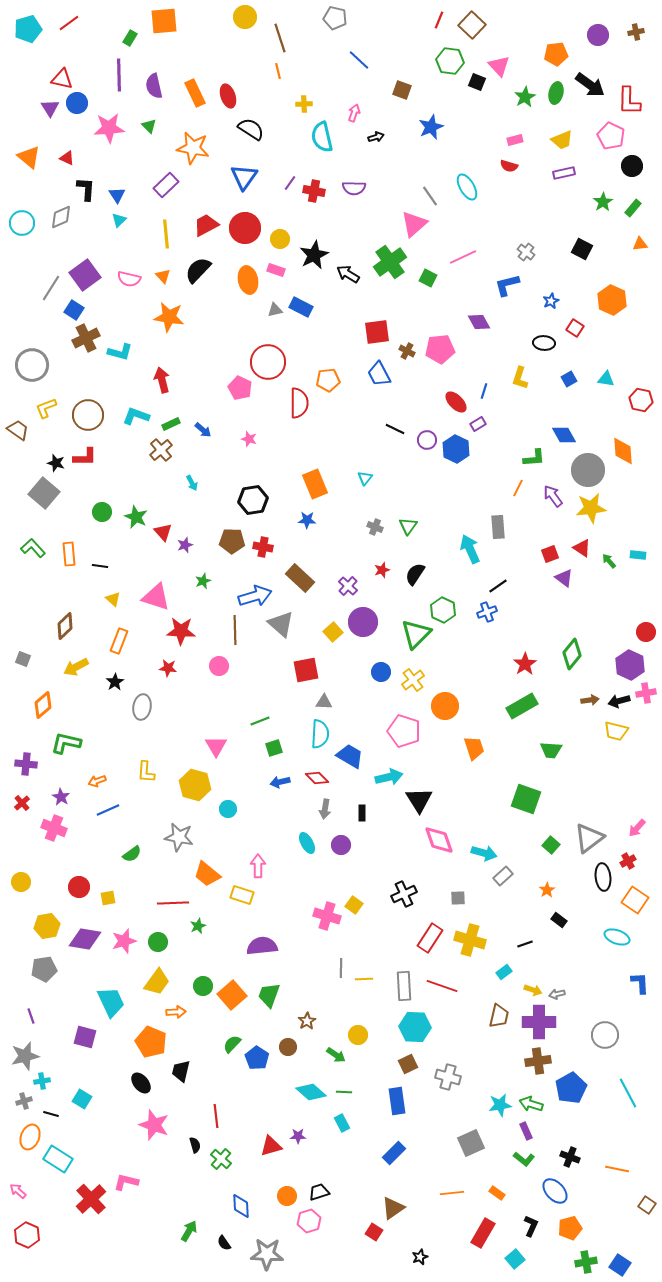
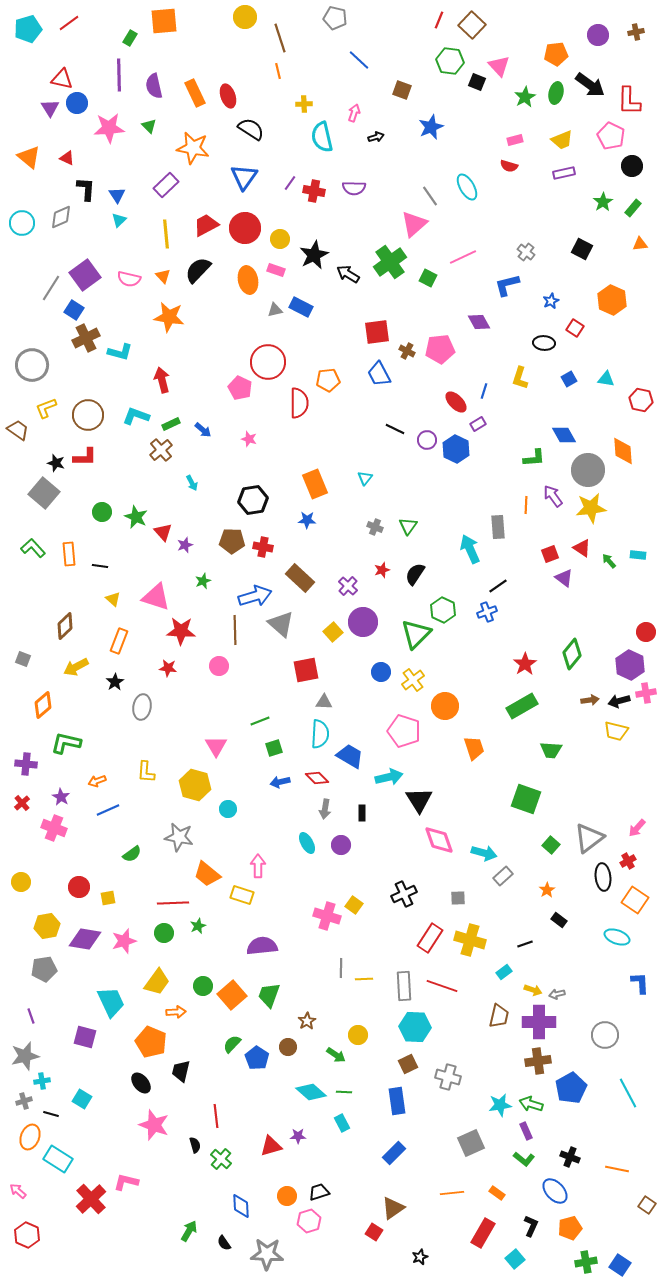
orange line at (518, 488): moved 8 px right, 17 px down; rotated 24 degrees counterclockwise
green circle at (158, 942): moved 6 px right, 9 px up
